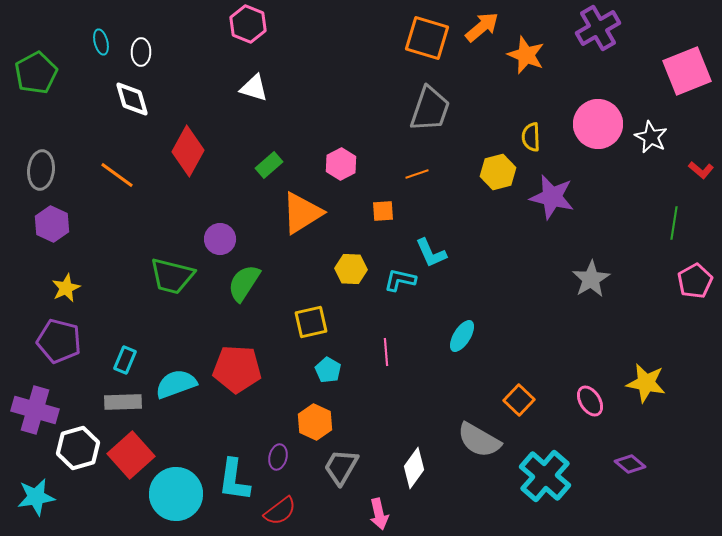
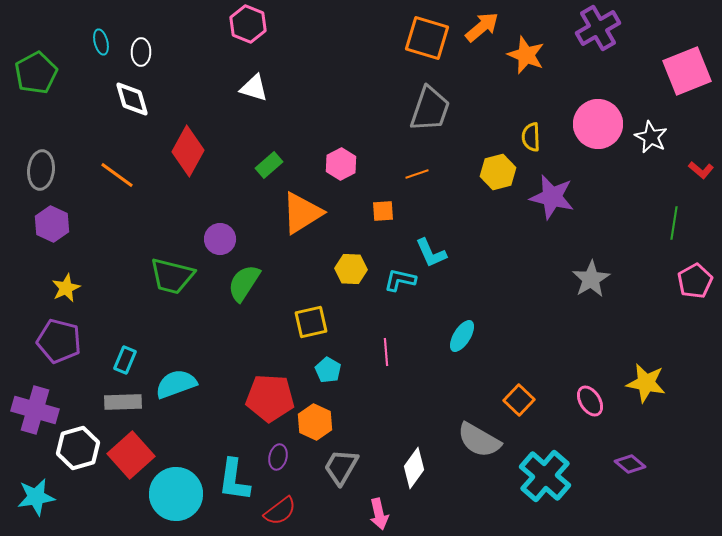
red pentagon at (237, 369): moved 33 px right, 29 px down
